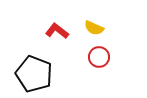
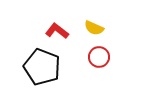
black pentagon: moved 8 px right, 7 px up
